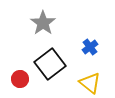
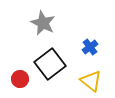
gray star: rotated 10 degrees counterclockwise
yellow triangle: moved 1 px right, 2 px up
